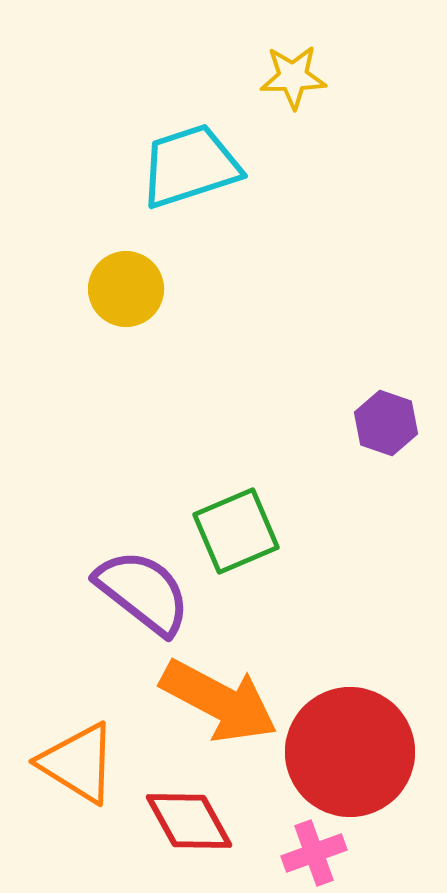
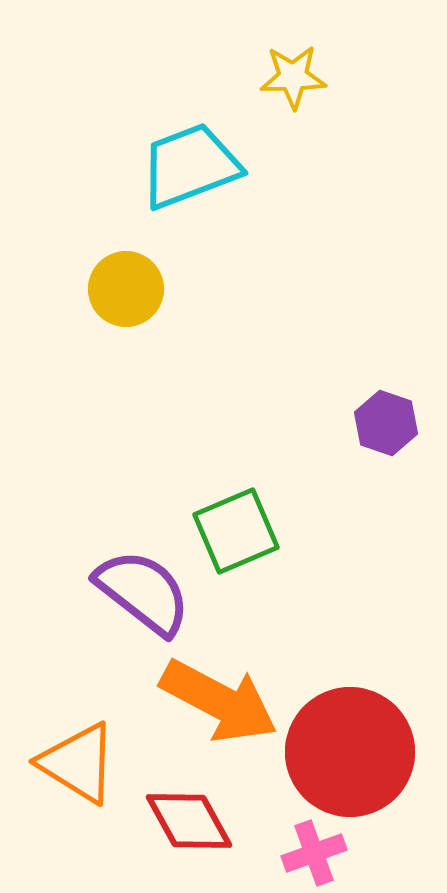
cyan trapezoid: rotated 3 degrees counterclockwise
